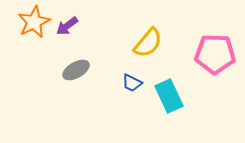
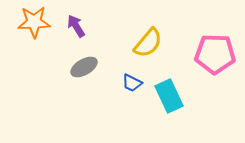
orange star: rotated 24 degrees clockwise
purple arrow: moved 9 px right; rotated 95 degrees clockwise
gray ellipse: moved 8 px right, 3 px up
